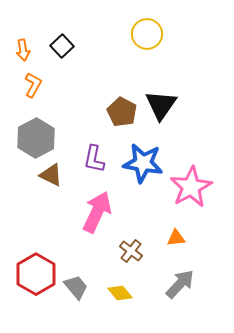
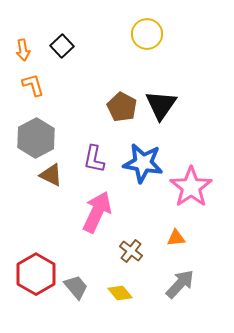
orange L-shape: rotated 45 degrees counterclockwise
brown pentagon: moved 5 px up
pink star: rotated 6 degrees counterclockwise
